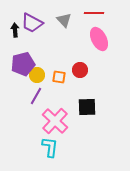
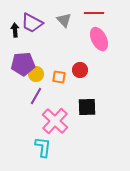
purple pentagon: rotated 10 degrees clockwise
yellow circle: moved 1 px left, 1 px up
cyan L-shape: moved 7 px left
